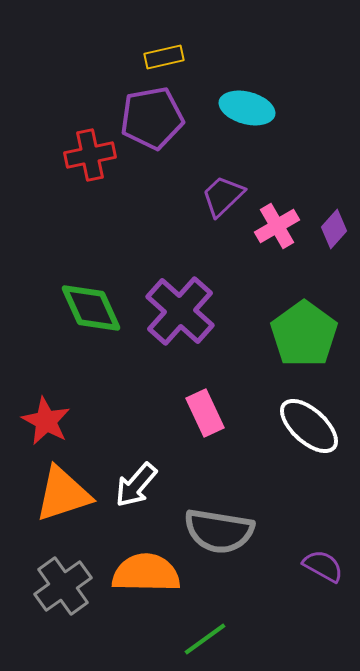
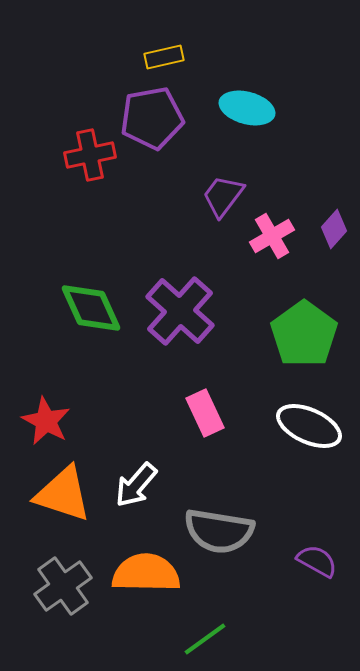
purple trapezoid: rotated 9 degrees counterclockwise
pink cross: moved 5 px left, 10 px down
white ellipse: rotated 18 degrees counterclockwise
orange triangle: rotated 36 degrees clockwise
purple semicircle: moved 6 px left, 5 px up
